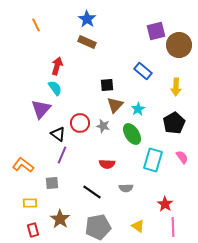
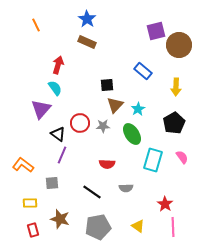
red arrow: moved 1 px right, 1 px up
gray star: rotated 16 degrees counterclockwise
brown star: rotated 18 degrees counterclockwise
